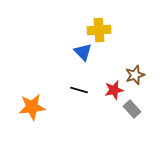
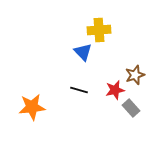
red star: moved 1 px right
gray rectangle: moved 1 px left, 1 px up
